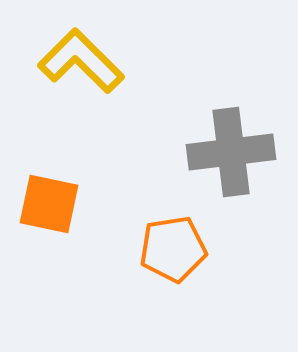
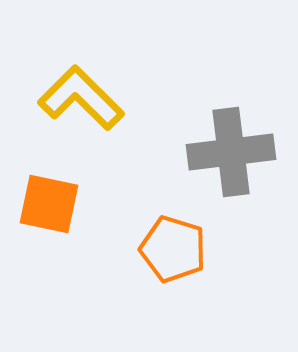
yellow L-shape: moved 37 px down
orange pentagon: rotated 26 degrees clockwise
